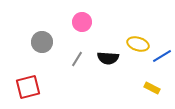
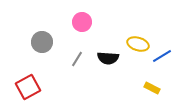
red square: rotated 15 degrees counterclockwise
